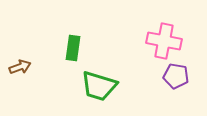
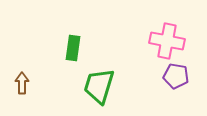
pink cross: moved 3 px right
brown arrow: moved 2 px right, 16 px down; rotated 70 degrees counterclockwise
green trapezoid: rotated 90 degrees clockwise
